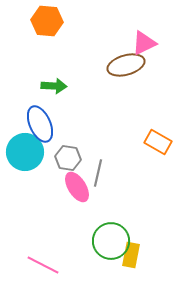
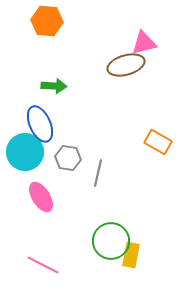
pink triangle: rotated 12 degrees clockwise
pink ellipse: moved 36 px left, 10 px down
